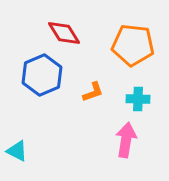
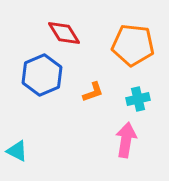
cyan cross: rotated 15 degrees counterclockwise
